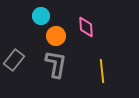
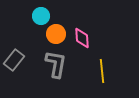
pink diamond: moved 4 px left, 11 px down
orange circle: moved 2 px up
